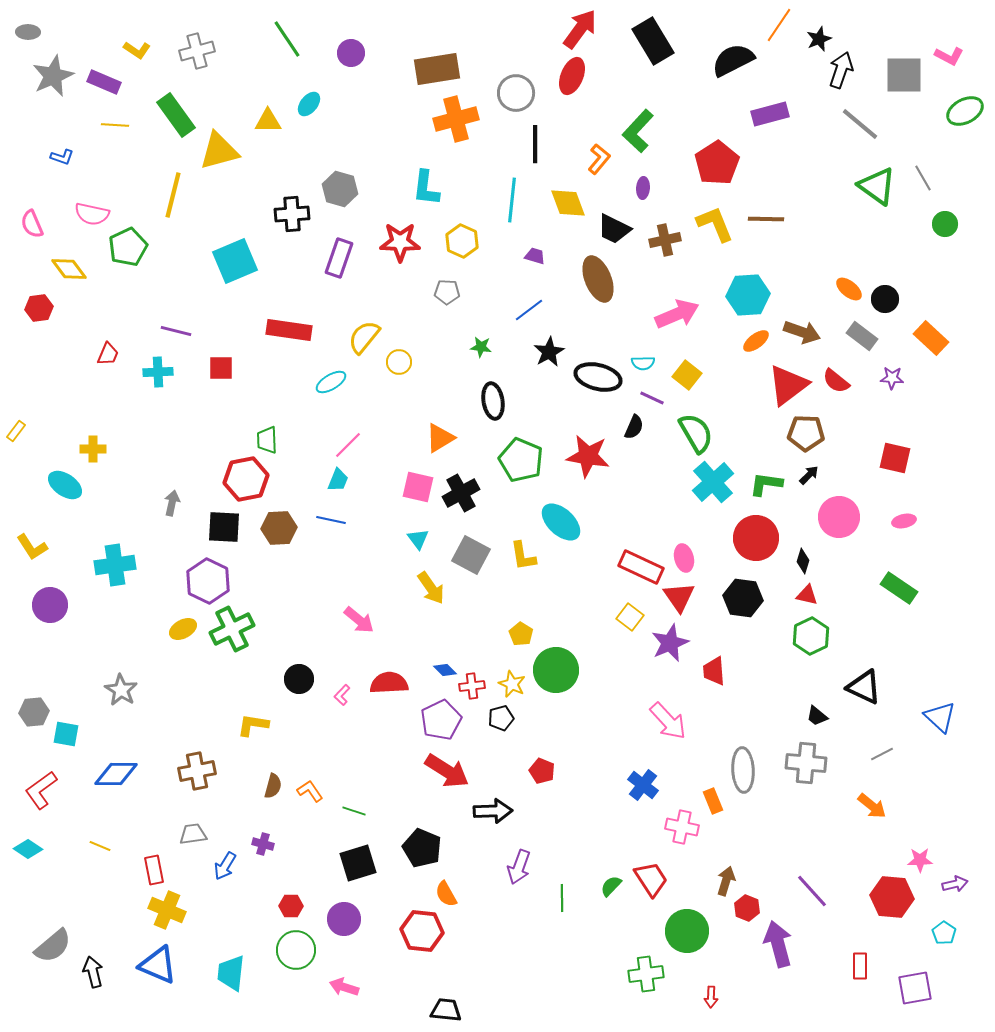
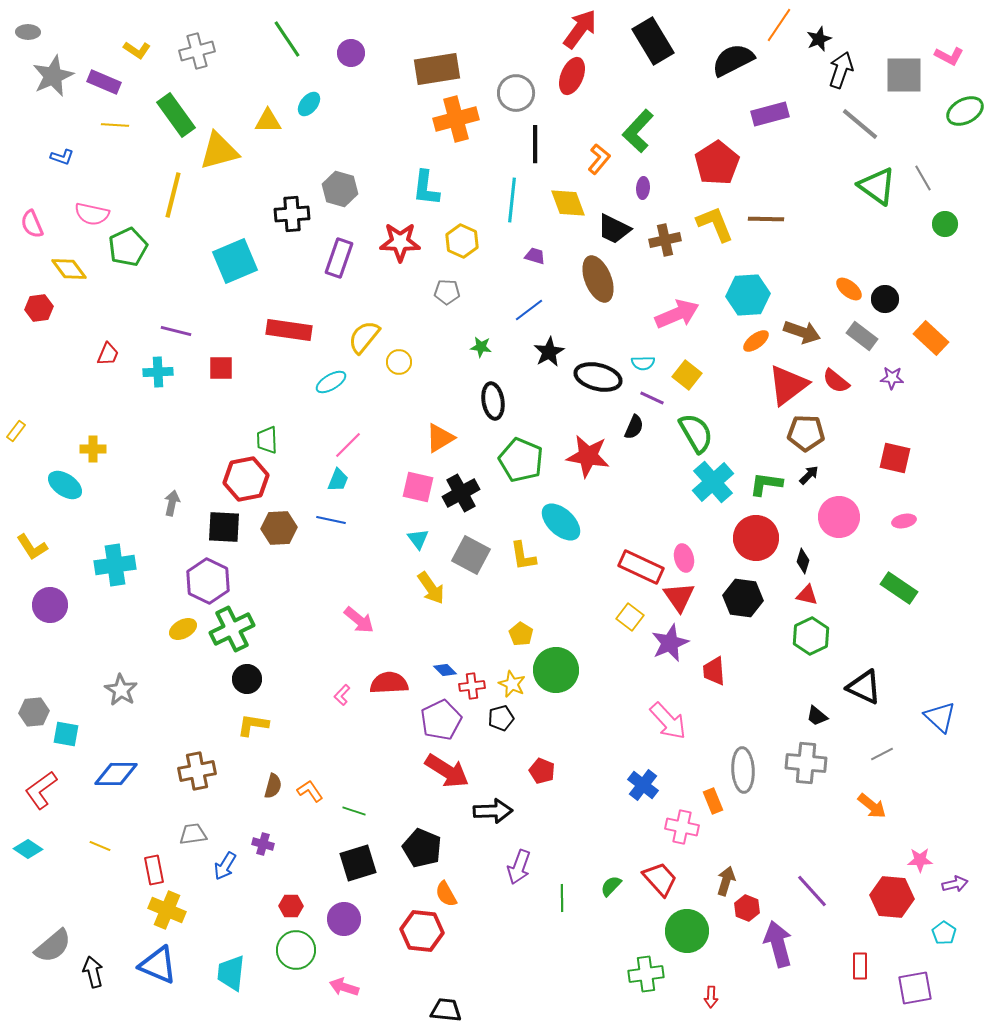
black circle at (299, 679): moved 52 px left
red trapezoid at (651, 879): moved 9 px right; rotated 9 degrees counterclockwise
